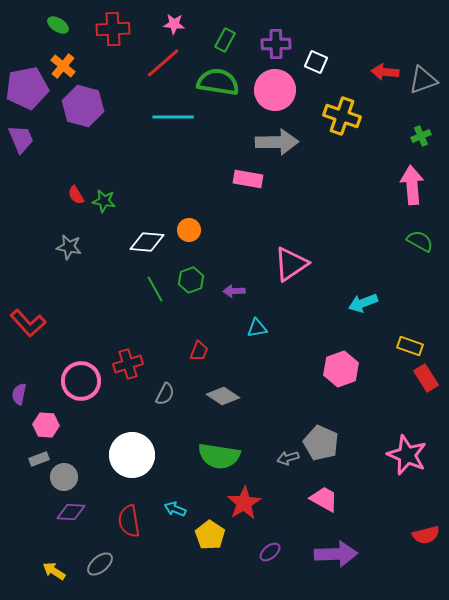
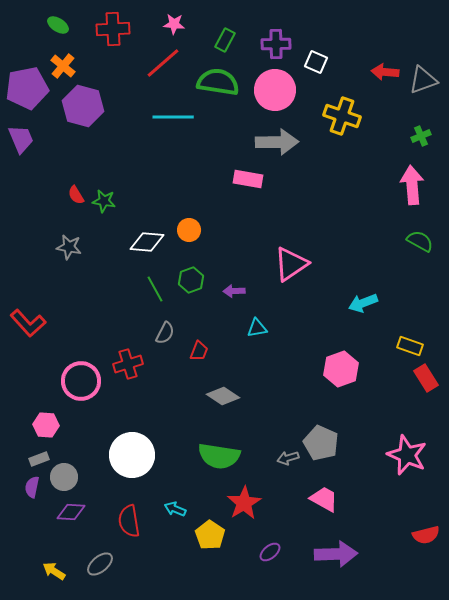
purple semicircle at (19, 394): moved 13 px right, 93 px down
gray semicircle at (165, 394): moved 61 px up
